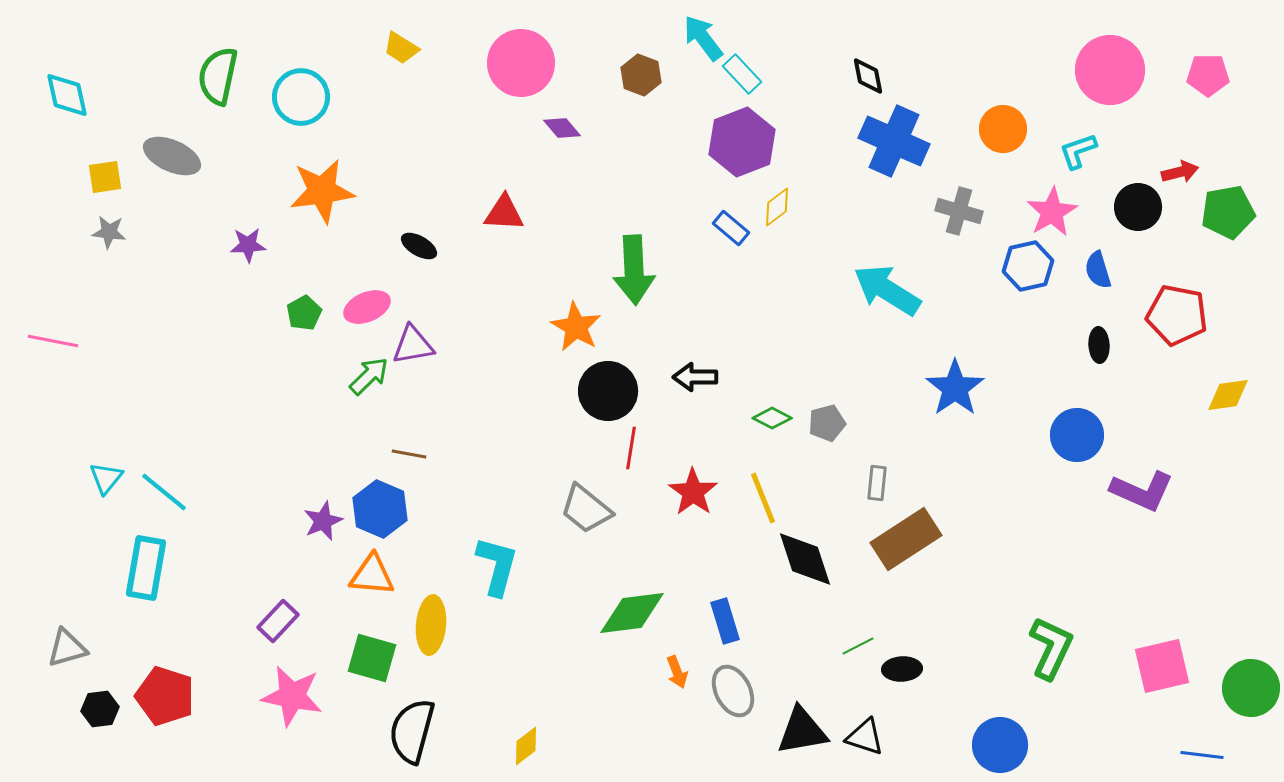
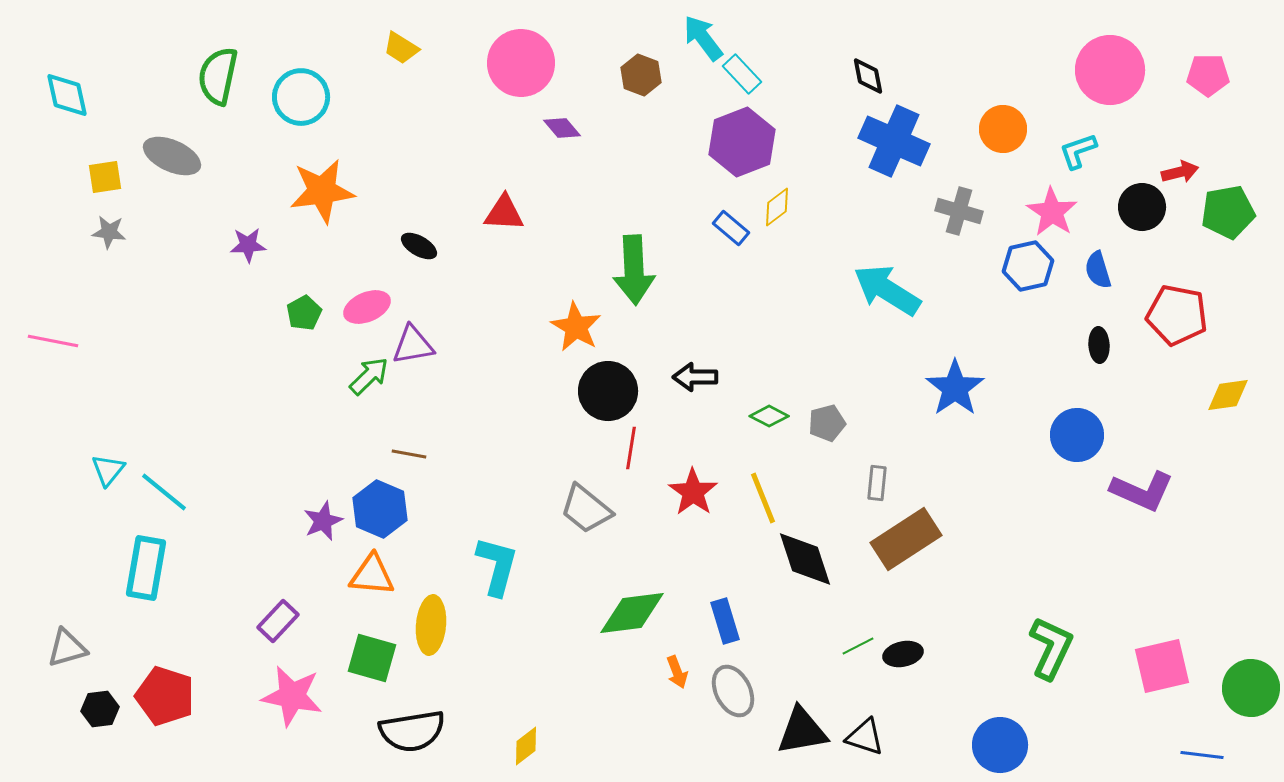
black circle at (1138, 207): moved 4 px right
pink star at (1052, 212): rotated 9 degrees counterclockwise
green diamond at (772, 418): moved 3 px left, 2 px up
cyan triangle at (106, 478): moved 2 px right, 8 px up
black ellipse at (902, 669): moved 1 px right, 15 px up; rotated 9 degrees counterclockwise
black semicircle at (412, 731): rotated 114 degrees counterclockwise
